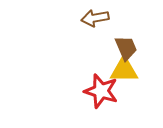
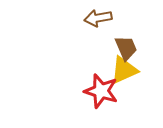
brown arrow: moved 3 px right
yellow triangle: rotated 24 degrees counterclockwise
